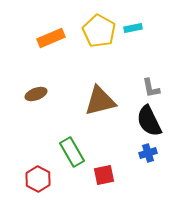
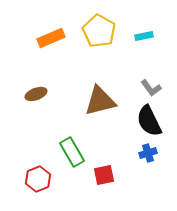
cyan rectangle: moved 11 px right, 8 px down
gray L-shape: rotated 25 degrees counterclockwise
red hexagon: rotated 10 degrees clockwise
